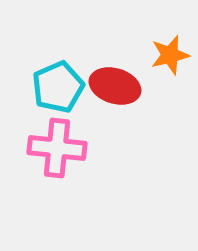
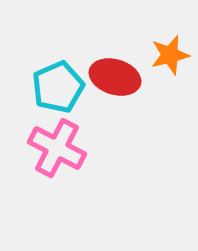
red ellipse: moved 9 px up
pink cross: rotated 22 degrees clockwise
